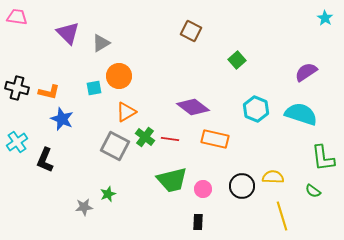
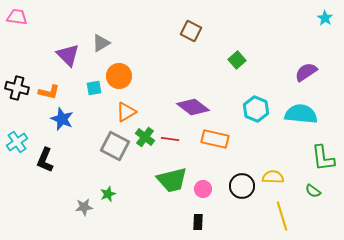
purple triangle: moved 22 px down
cyan semicircle: rotated 12 degrees counterclockwise
